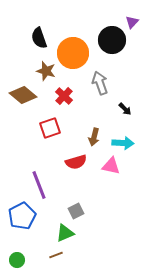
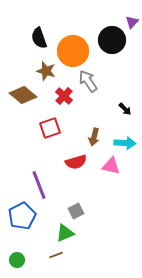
orange circle: moved 2 px up
gray arrow: moved 12 px left, 2 px up; rotated 15 degrees counterclockwise
cyan arrow: moved 2 px right
